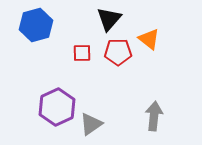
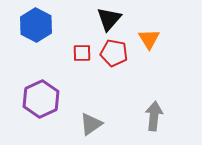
blue hexagon: rotated 16 degrees counterclockwise
orange triangle: rotated 20 degrees clockwise
red pentagon: moved 4 px left, 1 px down; rotated 12 degrees clockwise
purple hexagon: moved 16 px left, 8 px up
